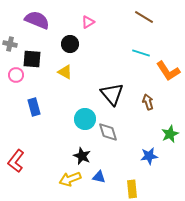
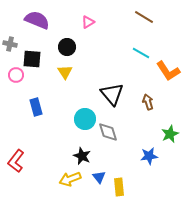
black circle: moved 3 px left, 3 px down
cyan line: rotated 12 degrees clockwise
yellow triangle: rotated 28 degrees clockwise
blue rectangle: moved 2 px right
blue triangle: rotated 40 degrees clockwise
yellow rectangle: moved 13 px left, 2 px up
